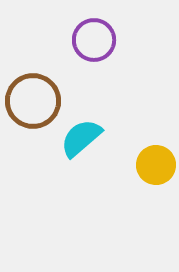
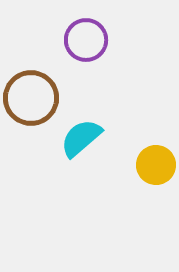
purple circle: moved 8 px left
brown circle: moved 2 px left, 3 px up
